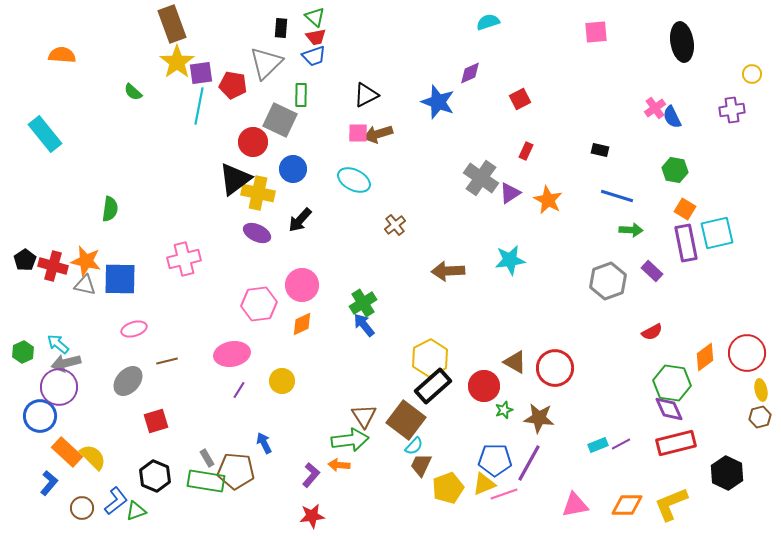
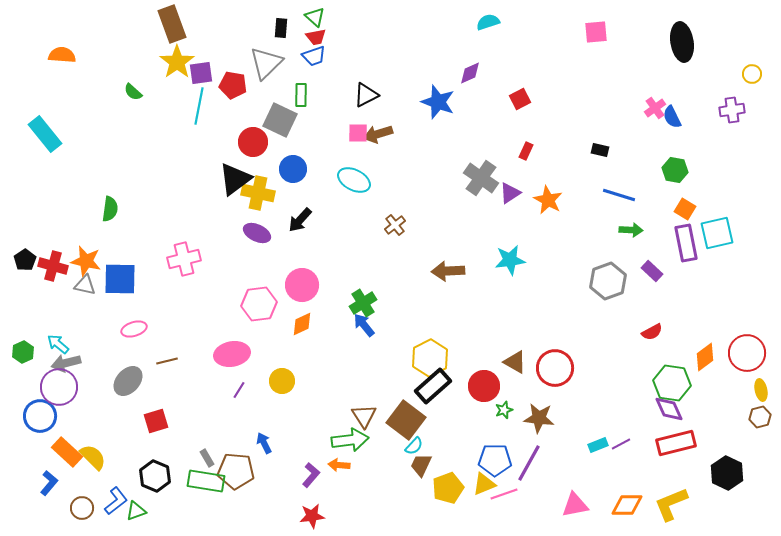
blue line at (617, 196): moved 2 px right, 1 px up
